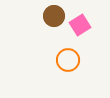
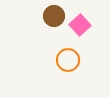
pink square: rotated 10 degrees counterclockwise
